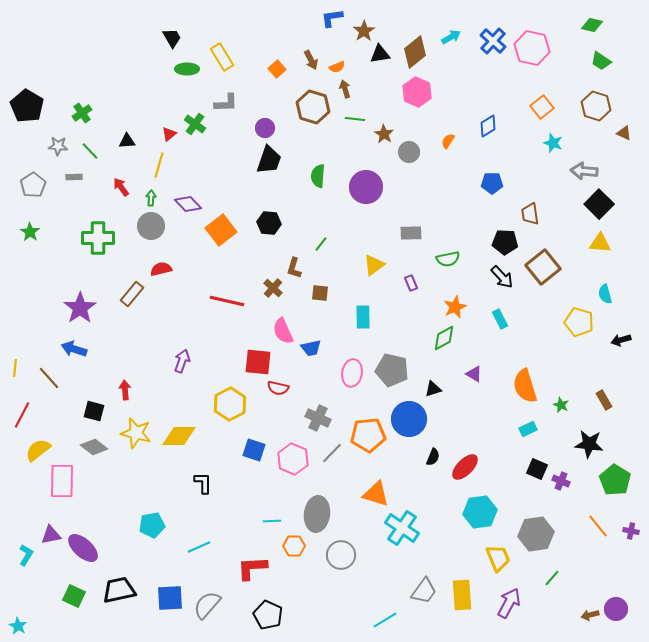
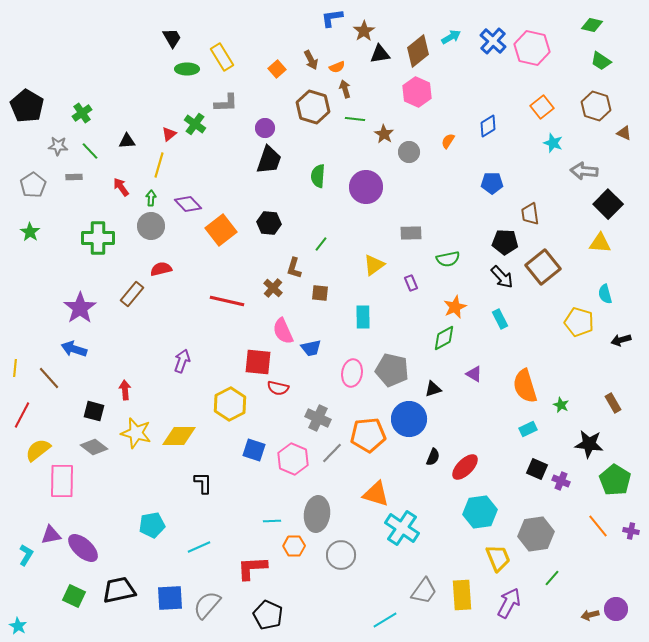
brown diamond at (415, 52): moved 3 px right, 1 px up
black square at (599, 204): moved 9 px right
brown rectangle at (604, 400): moved 9 px right, 3 px down
